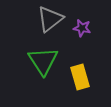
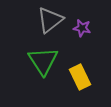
gray triangle: moved 1 px down
yellow rectangle: rotated 10 degrees counterclockwise
